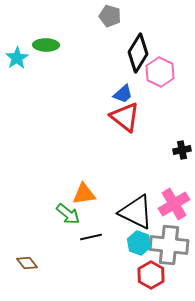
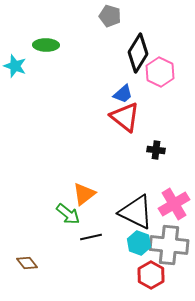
cyan star: moved 2 px left, 8 px down; rotated 20 degrees counterclockwise
black cross: moved 26 px left; rotated 18 degrees clockwise
orange triangle: rotated 30 degrees counterclockwise
